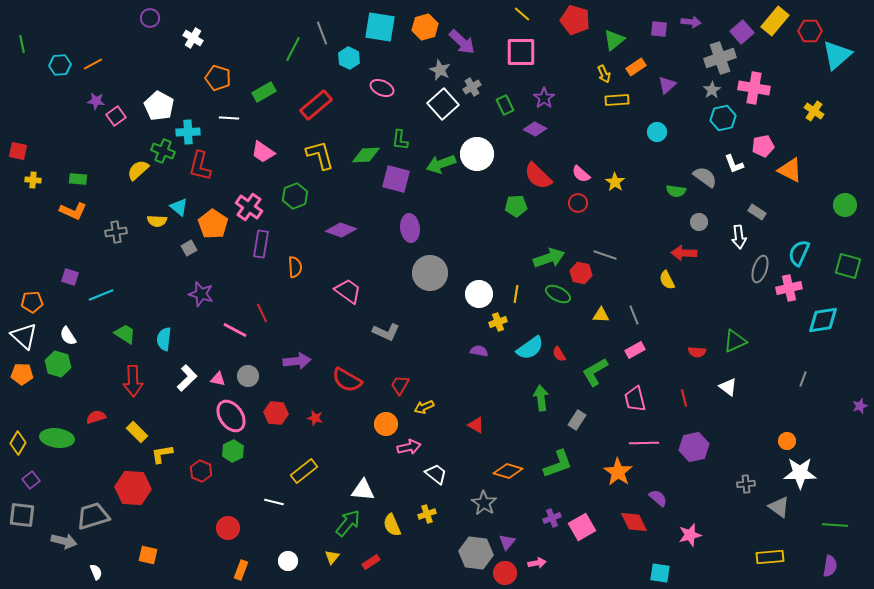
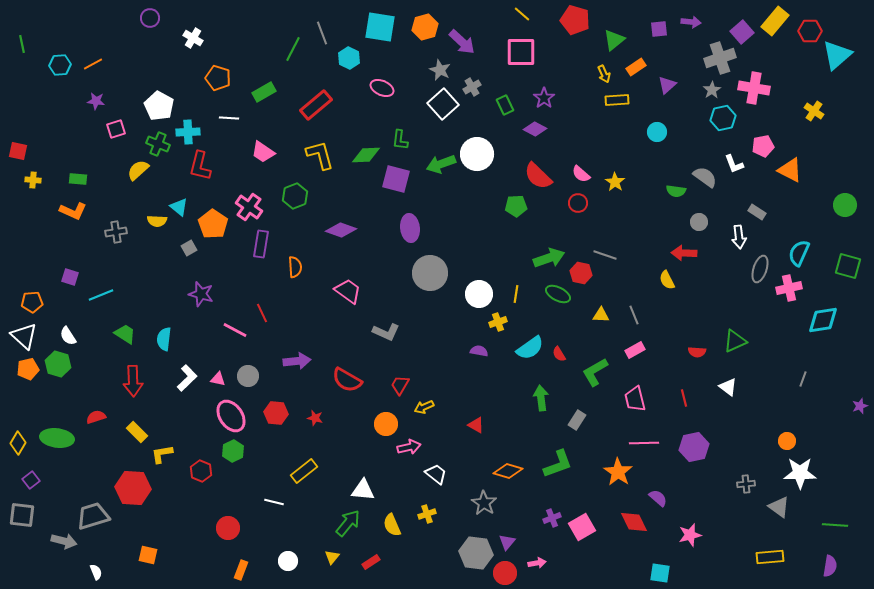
purple square at (659, 29): rotated 12 degrees counterclockwise
pink square at (116, 116): moved 13 px down; rotated 18 degrees clockwise
green cross at (163, 151): moved 5 px left, 7 px up
orange pentagon at (22, 374): moved 6 px right, 5 px up; rotated 15 degrees counterclockwise
